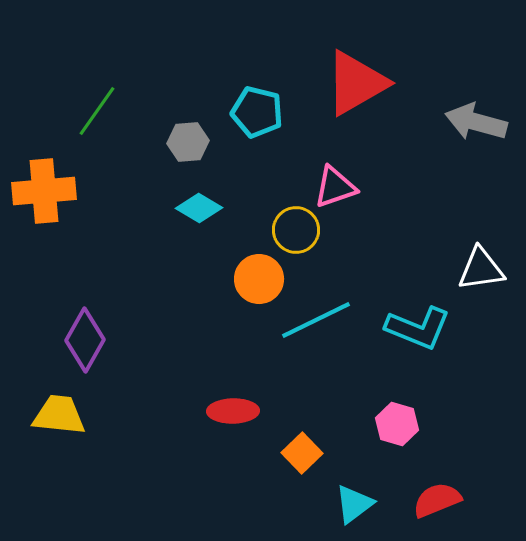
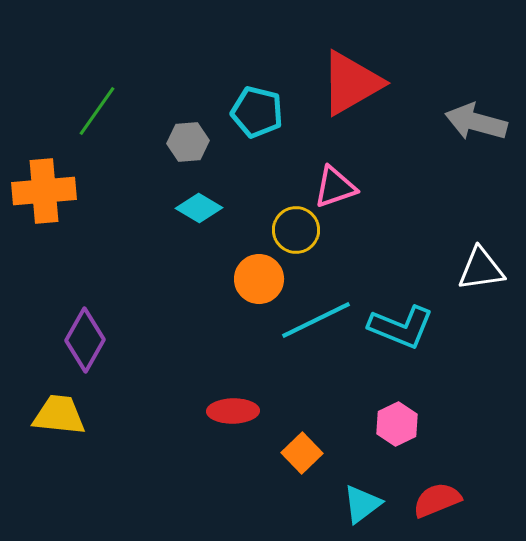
red triangle: moved 5 px left
cyan L-shape: moved 17 px left, 1 px up
pink hexagon: rotated 18 degrees clockwise
cyan triangle: moved 8 px right
